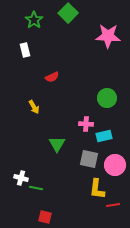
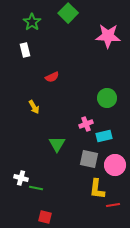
green star: moved 2 px left, 2 px down
pink cross: rotated 24 degrees counterclockwise
